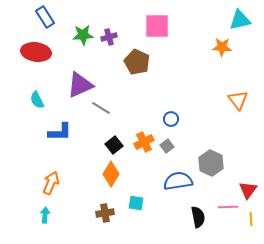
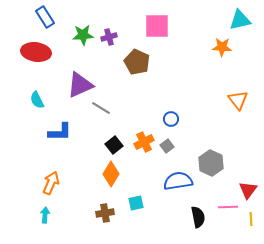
cyan square: rotated 21 degrees counterclockwise
